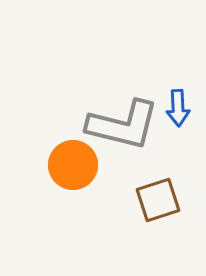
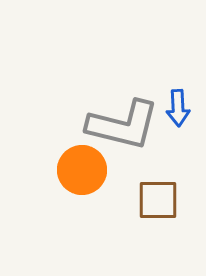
orange circle: moved 9 px right, 5 px down
brown square: rotated 18 degrees clockwise
